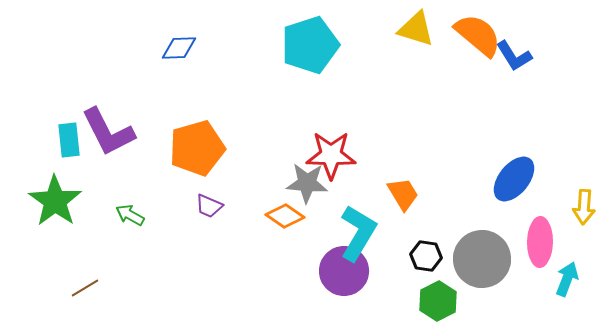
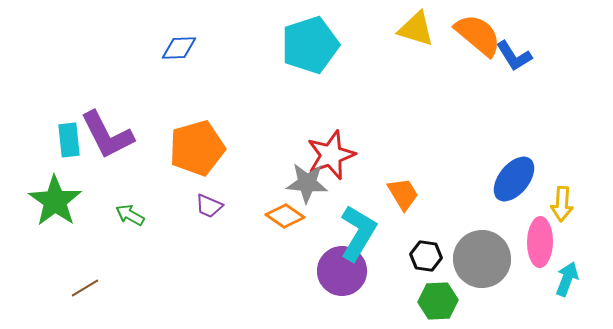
purple L-shape: moved 1 px left, 3 px down
red star: rotated 21 degrees counterclockwise
yellow arrow: moved 22 px left, 3 px up
purple circle: moved 2 px left
green hexagon: rotated 24 degrees clockwise
